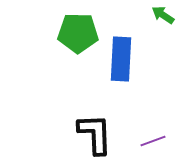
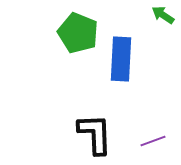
green pentagon: rotated 21 degrees clockwise
